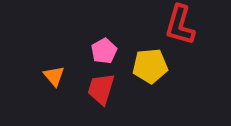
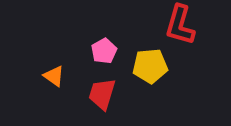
orange triangle: rotated 15 degrees counterclockwise
red trapezoid: moved 1 px right, 5 px down
